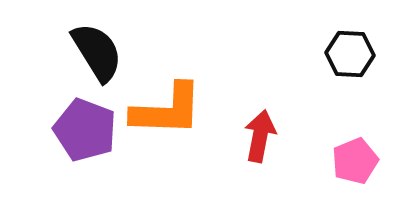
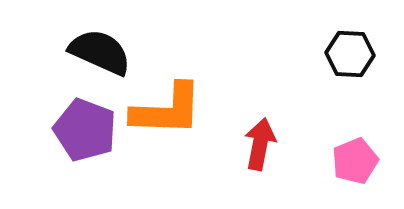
black semicircle: moved 3 px right; rotated 34 degrees counterclockwise
red arrow: moved 8 px down
